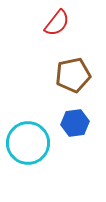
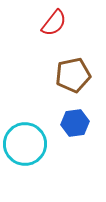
red semicircle: moved 3 px left
cyan circle: moved 3 px left, 1 px down
